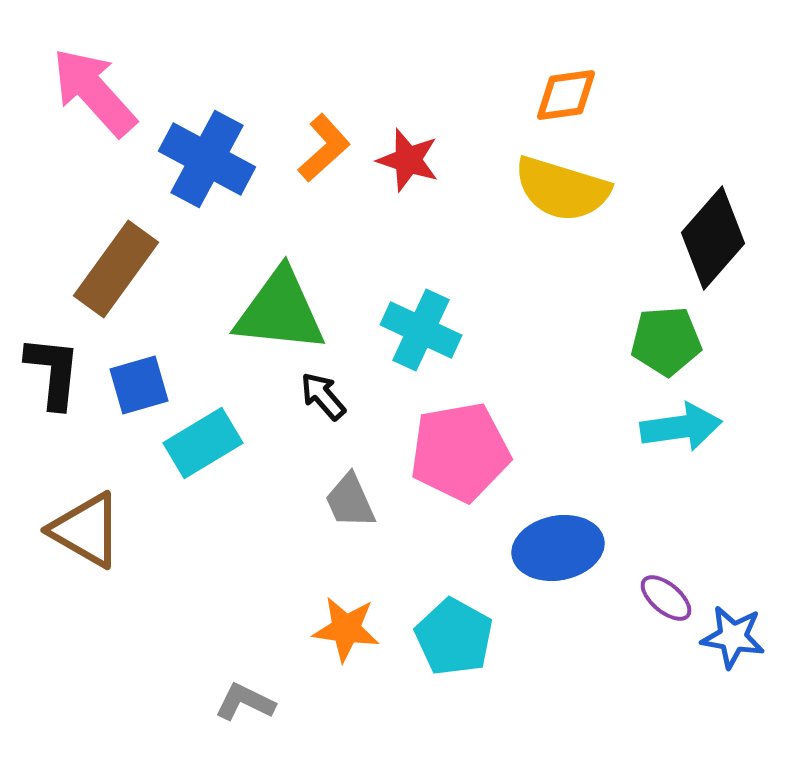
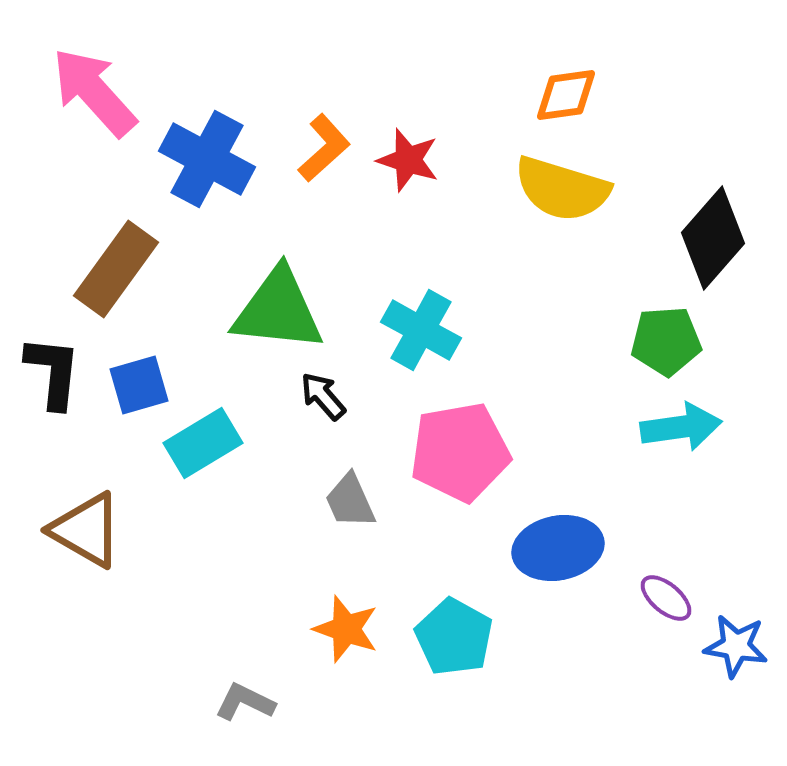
green triangle: moved 2 px left, 1 px up
cyan cross: rotated 4 degrees clockwise
orange star: rotated 12 degrees clockwise
blue star: moved 3 px right, 9 px down
